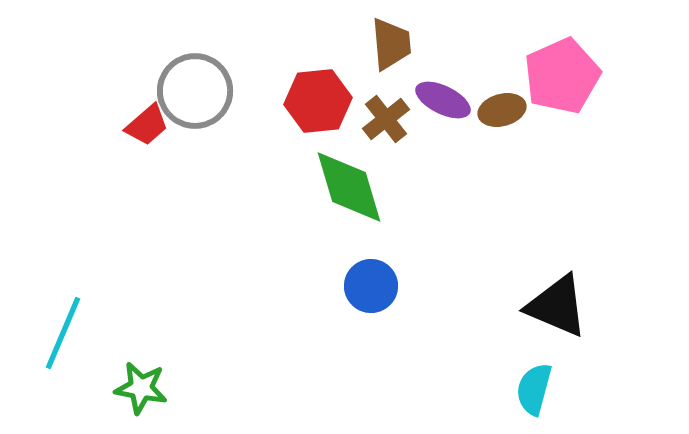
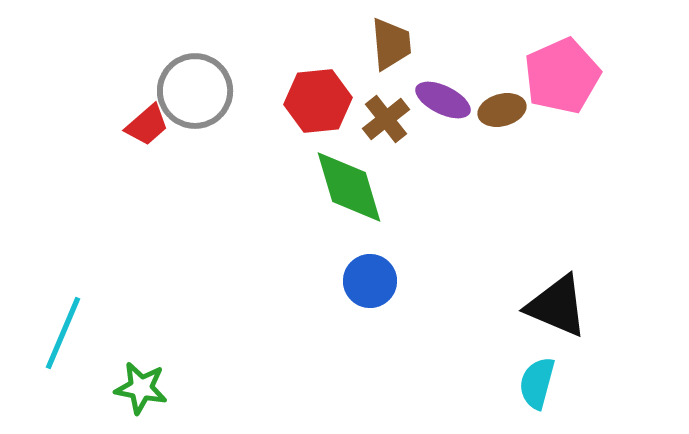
blue circle: moved 1 px left, 5 px up
cyan semicircle: moved 3 px right, 6 px up
